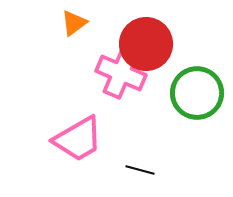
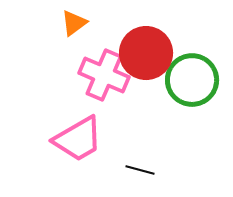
red circle: moved 9 px down
pink cross: moved 17 px left, 2 px down
green circle: moved 5 px left, 13 px up
